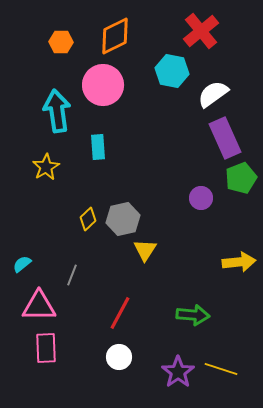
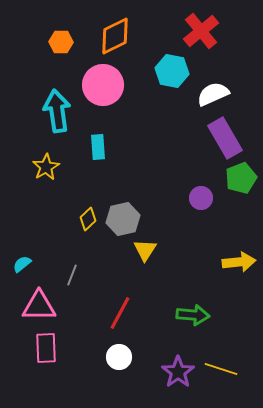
white semicircle: rotated 12 degrees clockwise
purple rectangle: rotated 6 degrees counterclockwise
